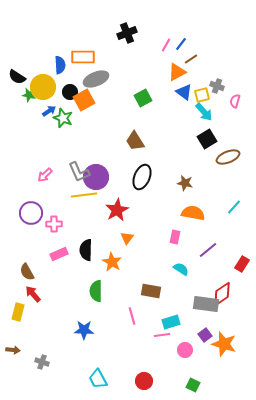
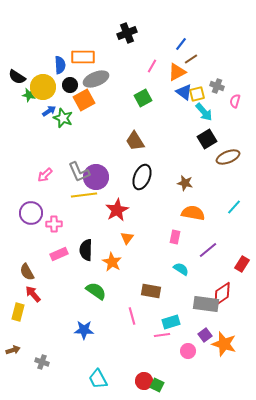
pink line at (166, 45): moved 14 px left, 21 px down
black circle at (70, 92): moved 7 px up
yellow square at (202, 95): moved 5 px left, 1 px up
green semicircle at (96, 291): rotated 125 degrees clockwise
brown arrow at (13, 350): rotated 24 degrees counterclockwise
pink circle at (185, 350): moved 3 px right, 1 px down
green square at (193, 385): moved 36 px left
